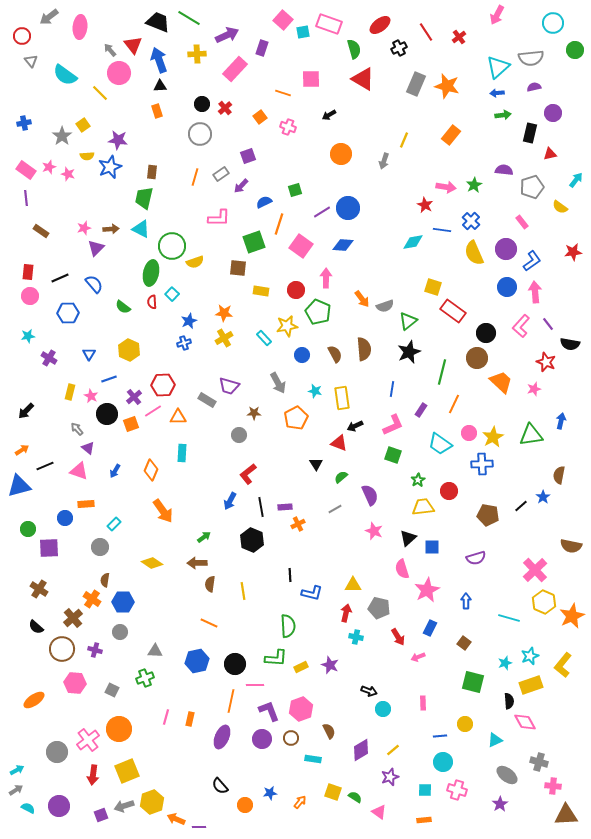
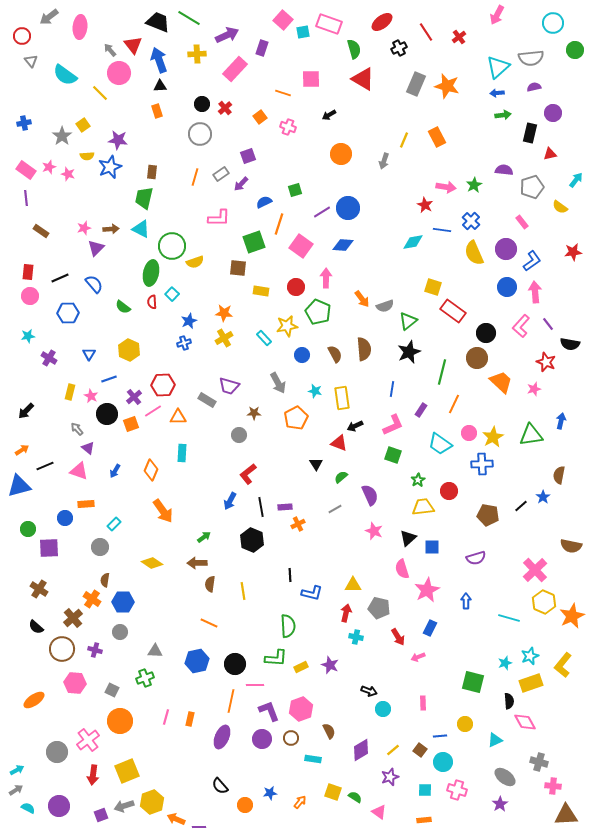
red ellipse at (380, 25): moved 2 px right, 3 px up
orange rectangle at (451, 135): moved 14 px left, 2 px down; rotated 66 degrees counterclockwise
purple arrow at (241, 186): moved 2 px up
red circle at (296, 290): moved 3 px up
brown square at (464, 643): moved 44 px left, 107 px down
yellow rectangle at (531, 685): moved 2 px up
orange circle at (119, 729): moved 1 px right, 8 px up
gray ellipse at (507, 775): moved 2 px left, 2 px down
